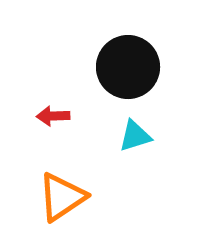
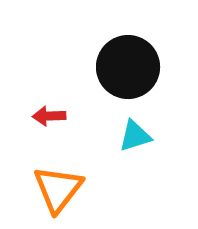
red arrow: moved 4 px left
orange triangle: moved 4 px left, 8 px up; rotated 18 degrees counterclockwise
